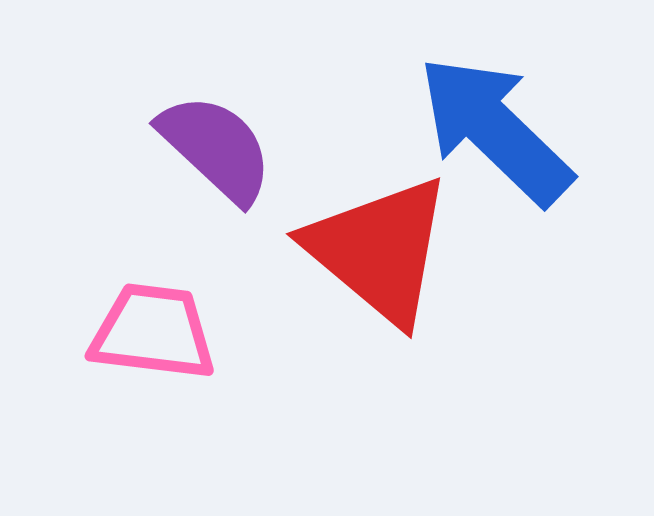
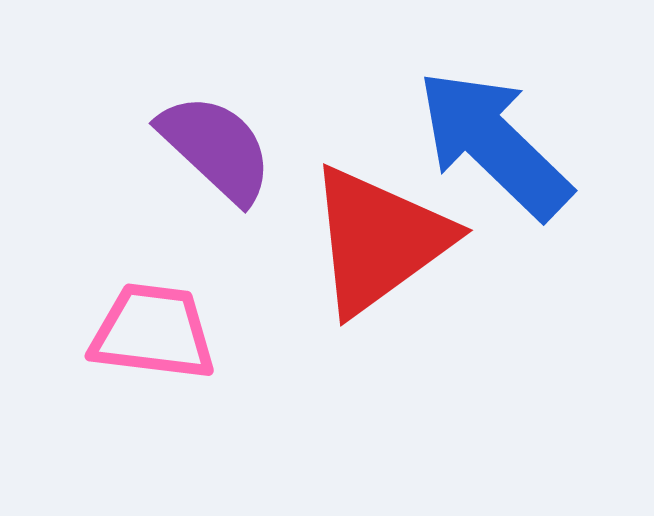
blue arrow: moved 1 px left, 14 px down
red triangle: moved 10 px up; rotated 44 degrees clockwise
